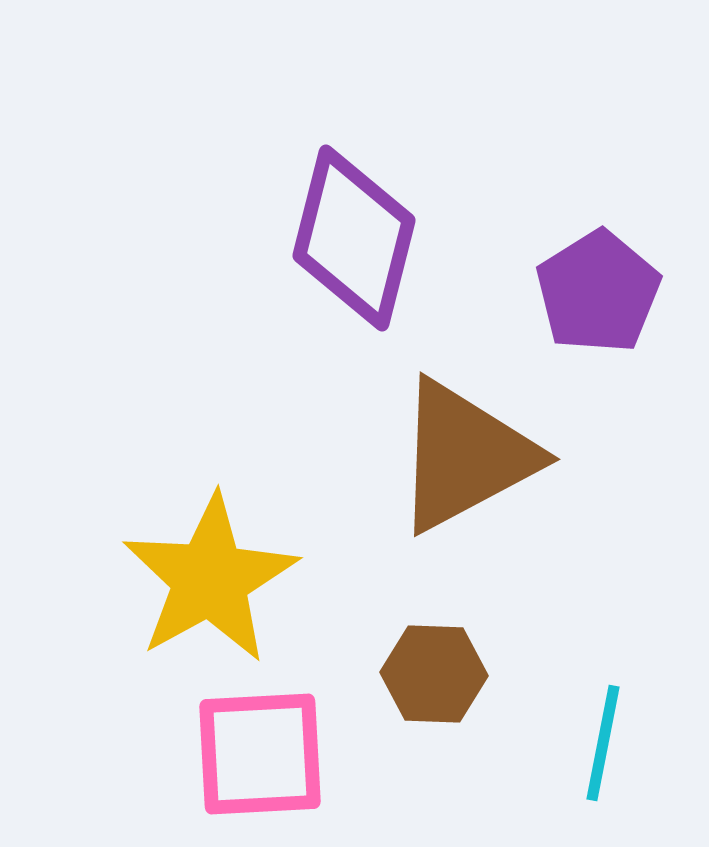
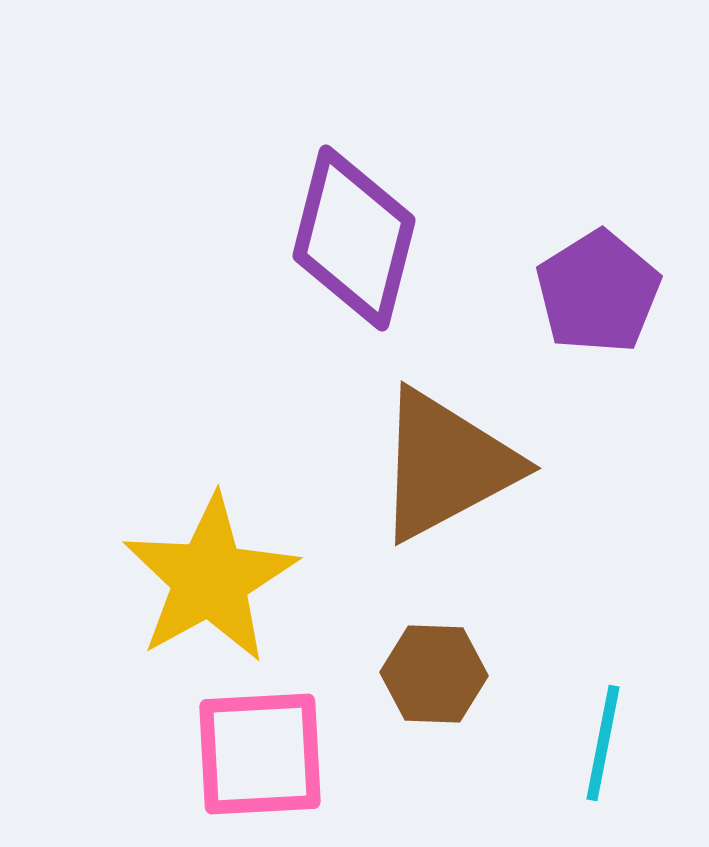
brown triangle: moved 19 px left, 9 px down
